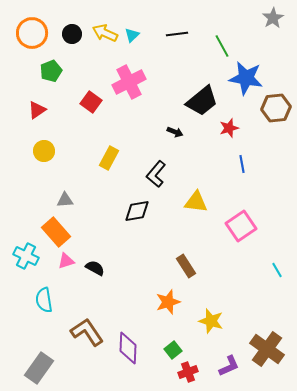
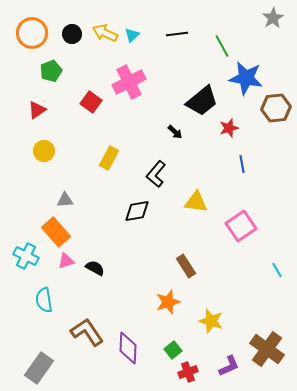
black arrow: rotated 21 degrees clockwise
